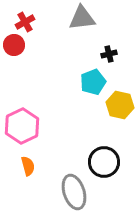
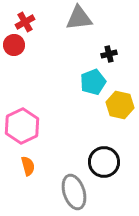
gray triangle: moved 3 px left
